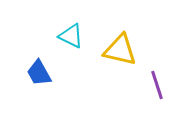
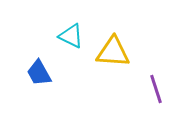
yellow triangle: moved 7 px left, 2 px down; rotated 9 degrees counterclockwise
purple line: moved 1 px left, 4 px down
